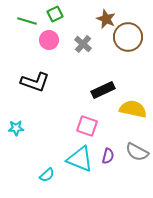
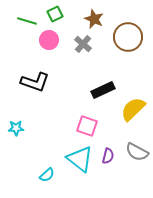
brown star: moved 12 px left
yellow semicircle: rotated 56 degrees counterclockwise
cyan triangle: rotated 16 degrees clockwise
